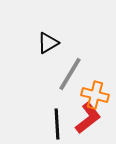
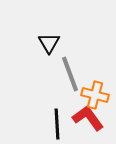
black triangle: moved 1 px right; rotated 30 degrees counterclockwise
gray line: rotated 51 degrees counterclockwise
red L-shape: rotated 88 degrees counterclockwise
